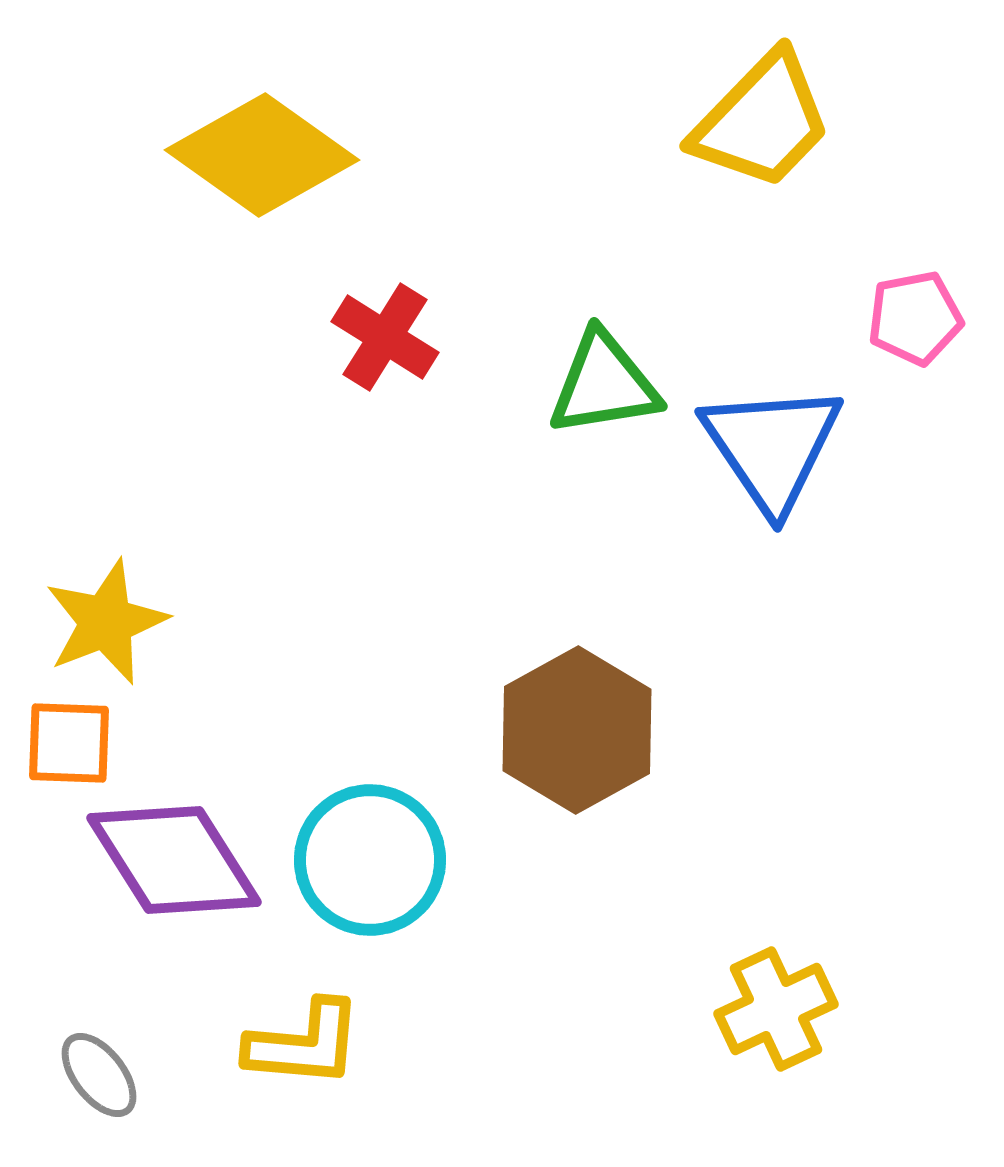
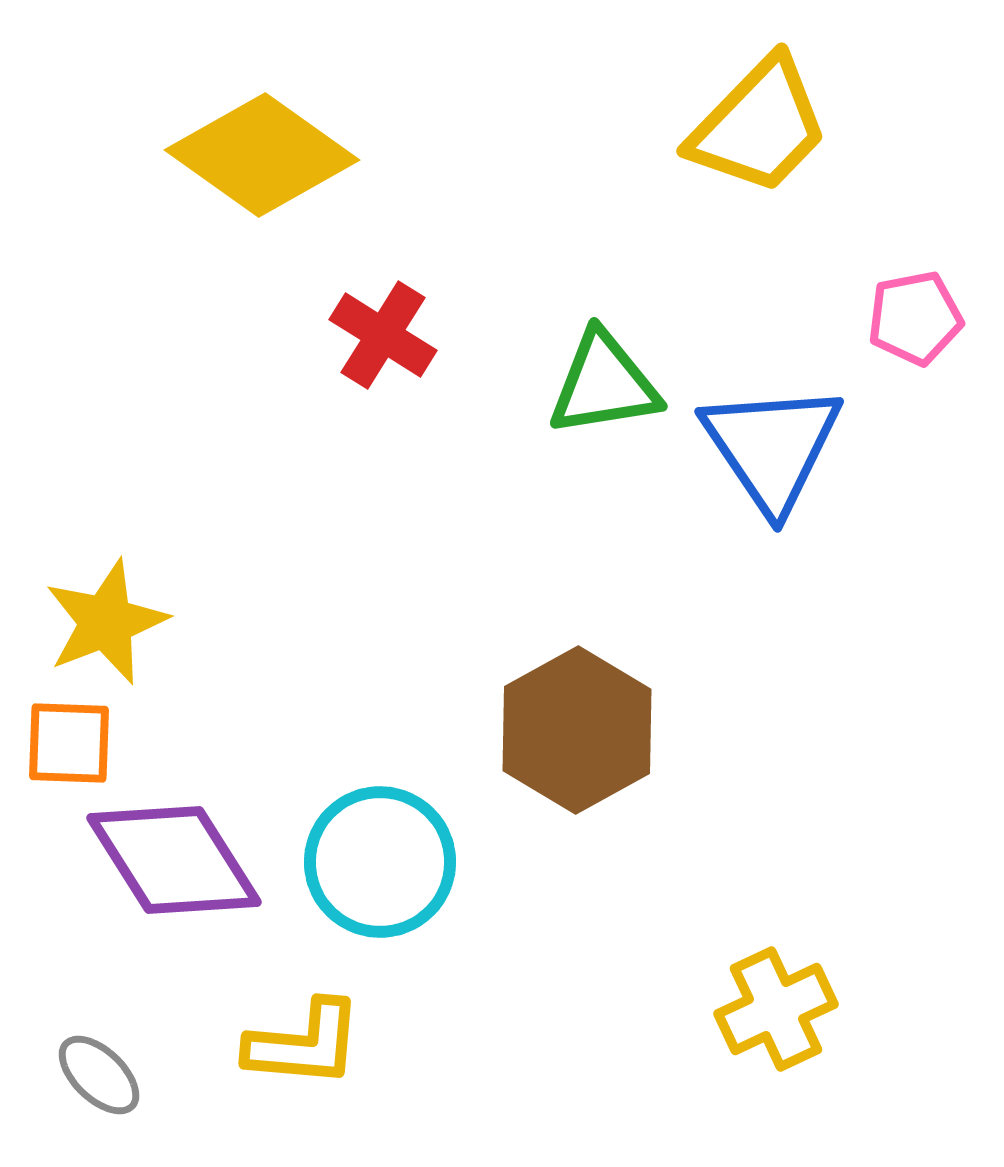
yellow trapezoid: moved 3 px left, 5 px down
red cross: moved 2 px left, 2 px up
cyan circle: moved 10 px right, 2 px down
gray ellipse: rotated 8 degrees counterclockwise
